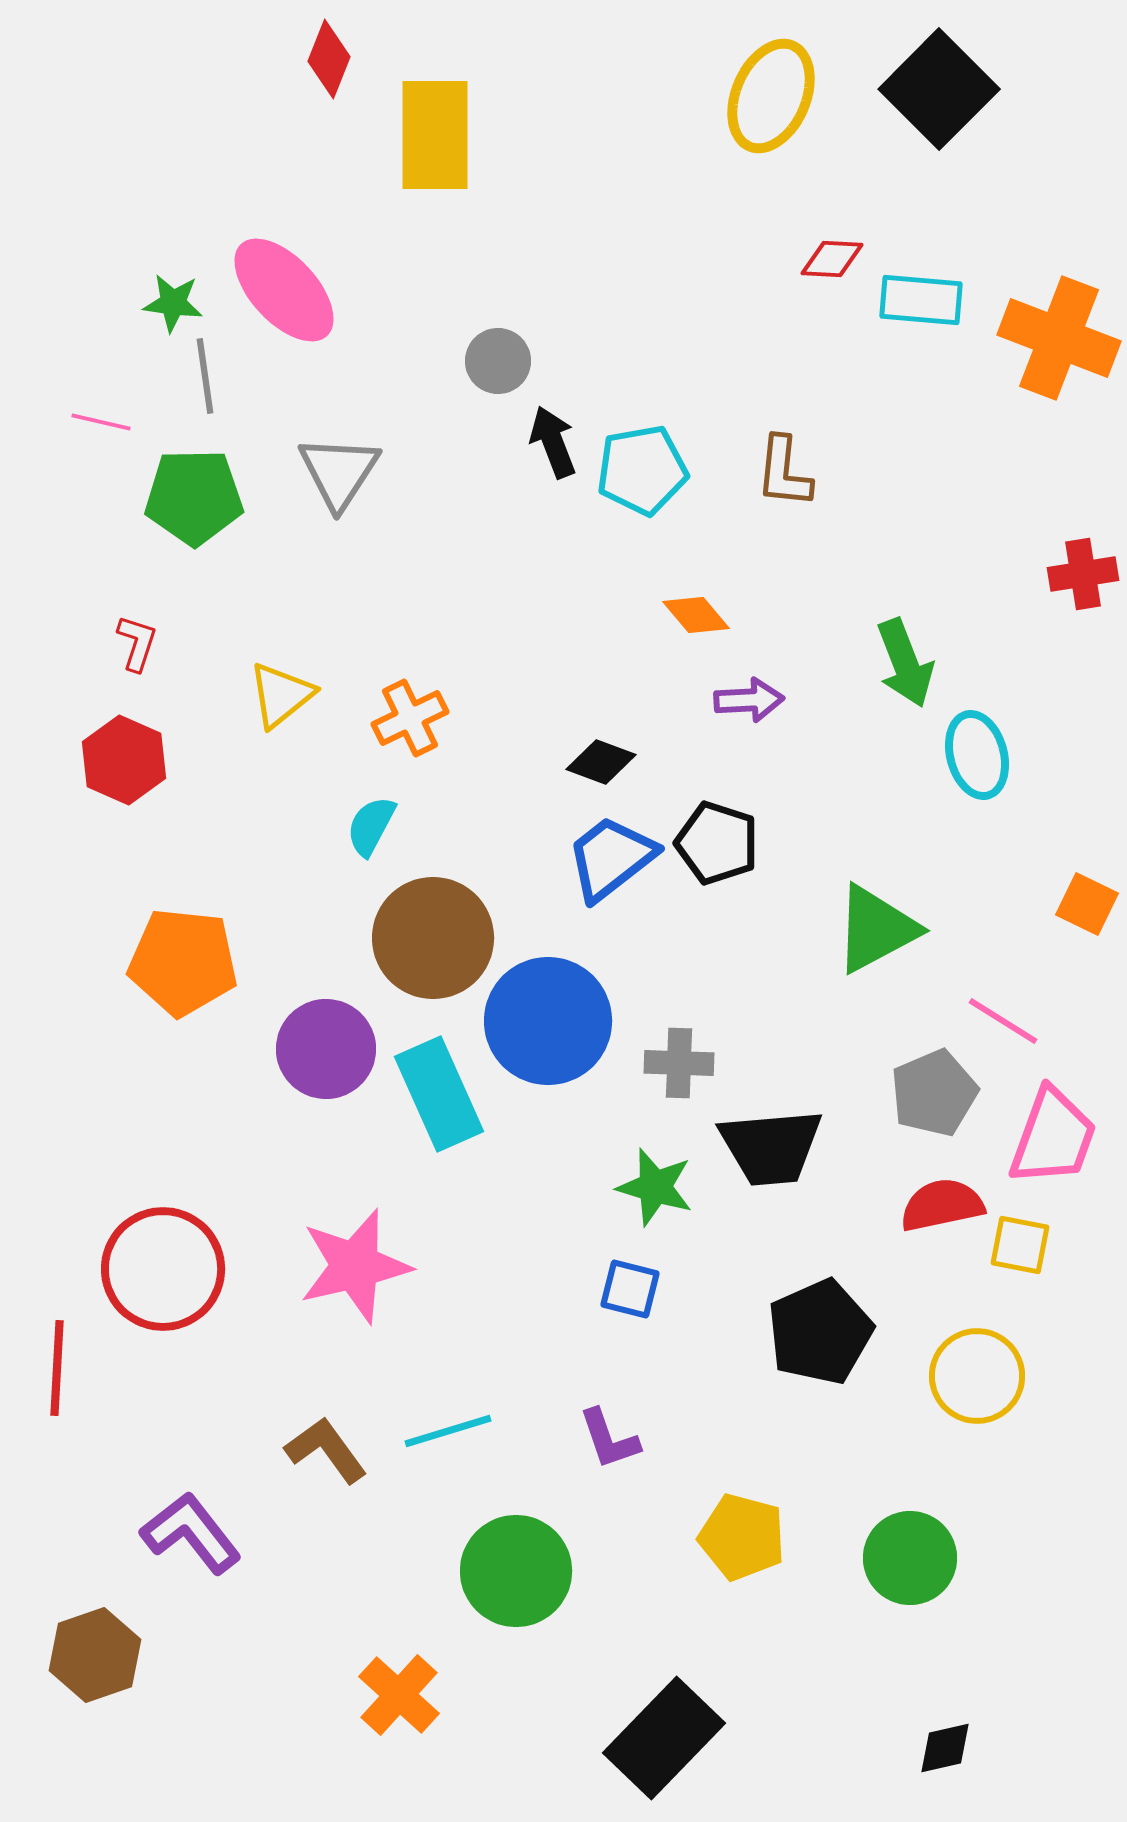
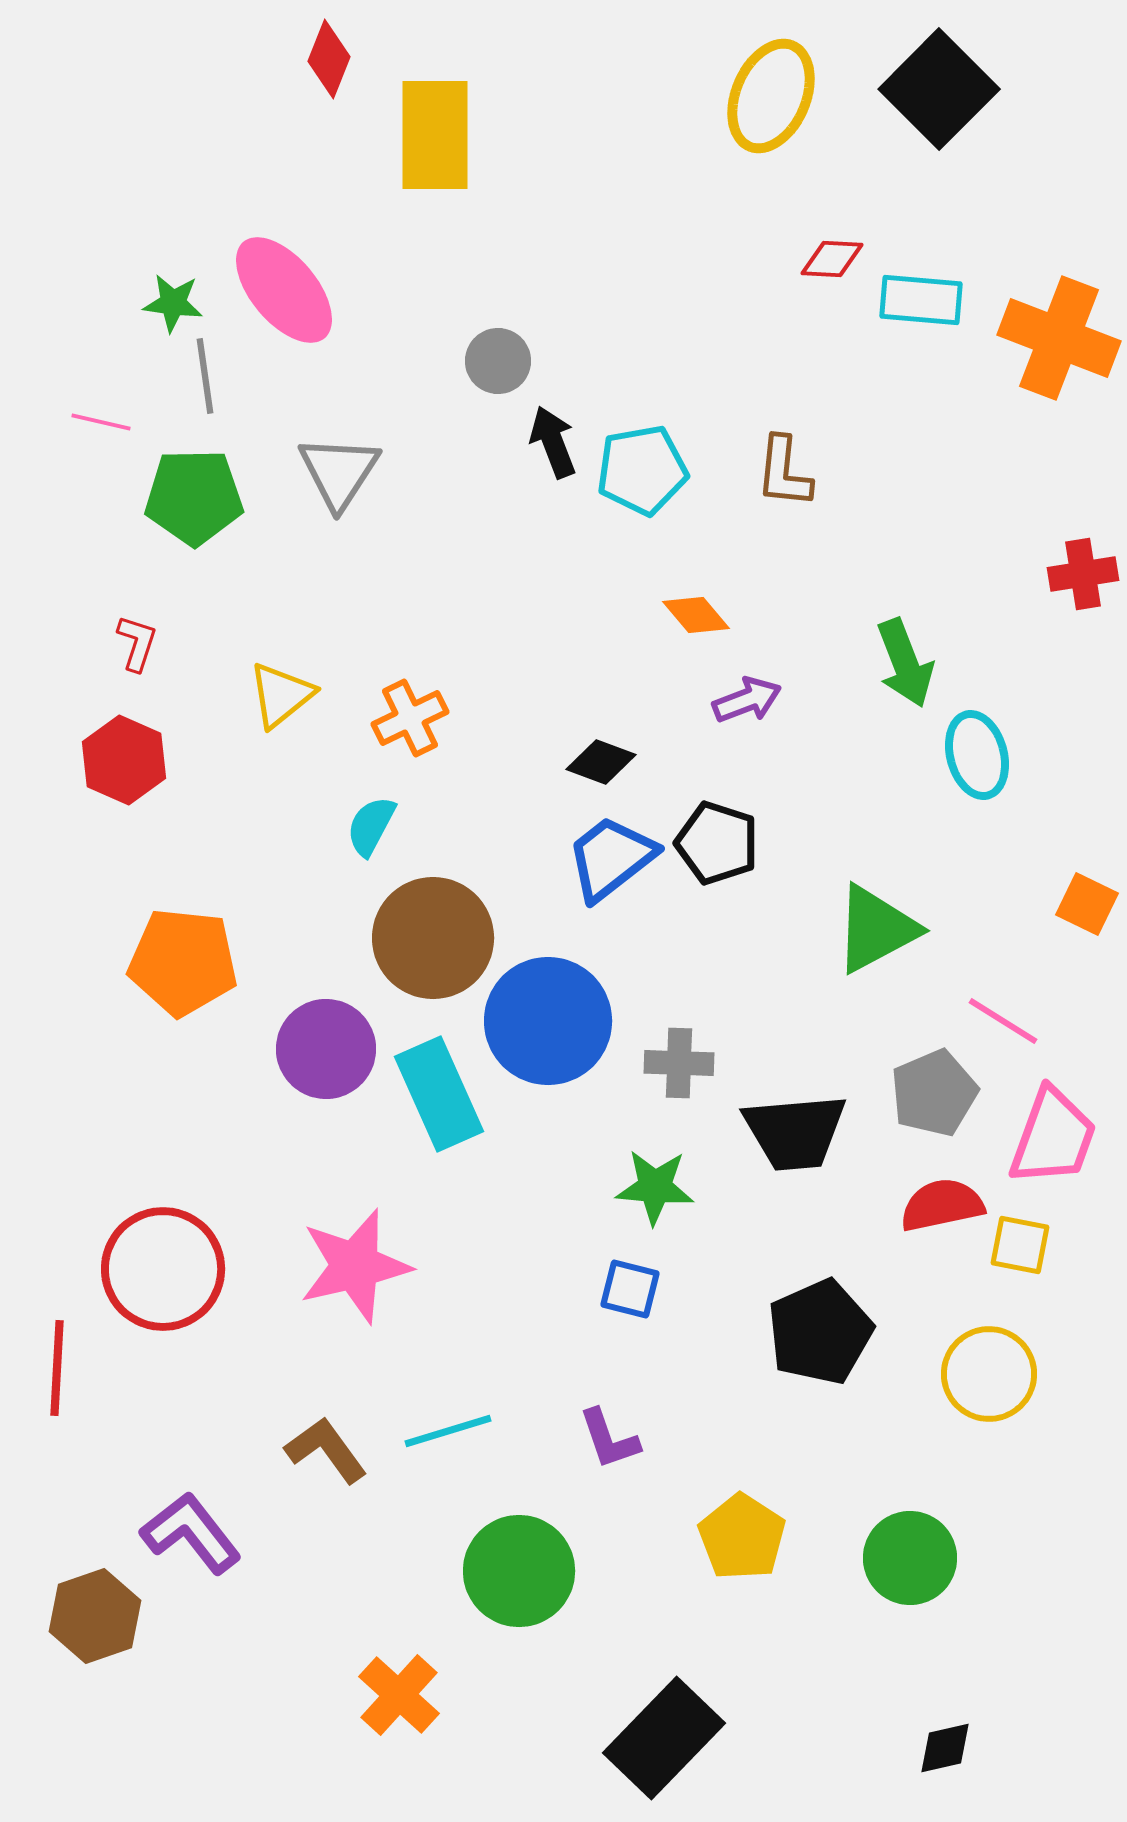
pink ellipse at (284, 290): rotated 3 degrees clockwise
purple arrow at (749, 700): moved 2 px left; rotated 18 degrees counterclockwise
black trapezoid at (771, 1147): moved 24 px right, 15 px up
green star at (655, 1187): rotated 12 degrees counterclockwise
yellow circle at (977, 1376): moved 12 px right, 2 px up
yellow pentagon at (742, 1537): rotated 18 degrees clockwise
green circle at (516, 1571): moved 3 px right
brown hexagon at (95, 1655): moved 39 px up
